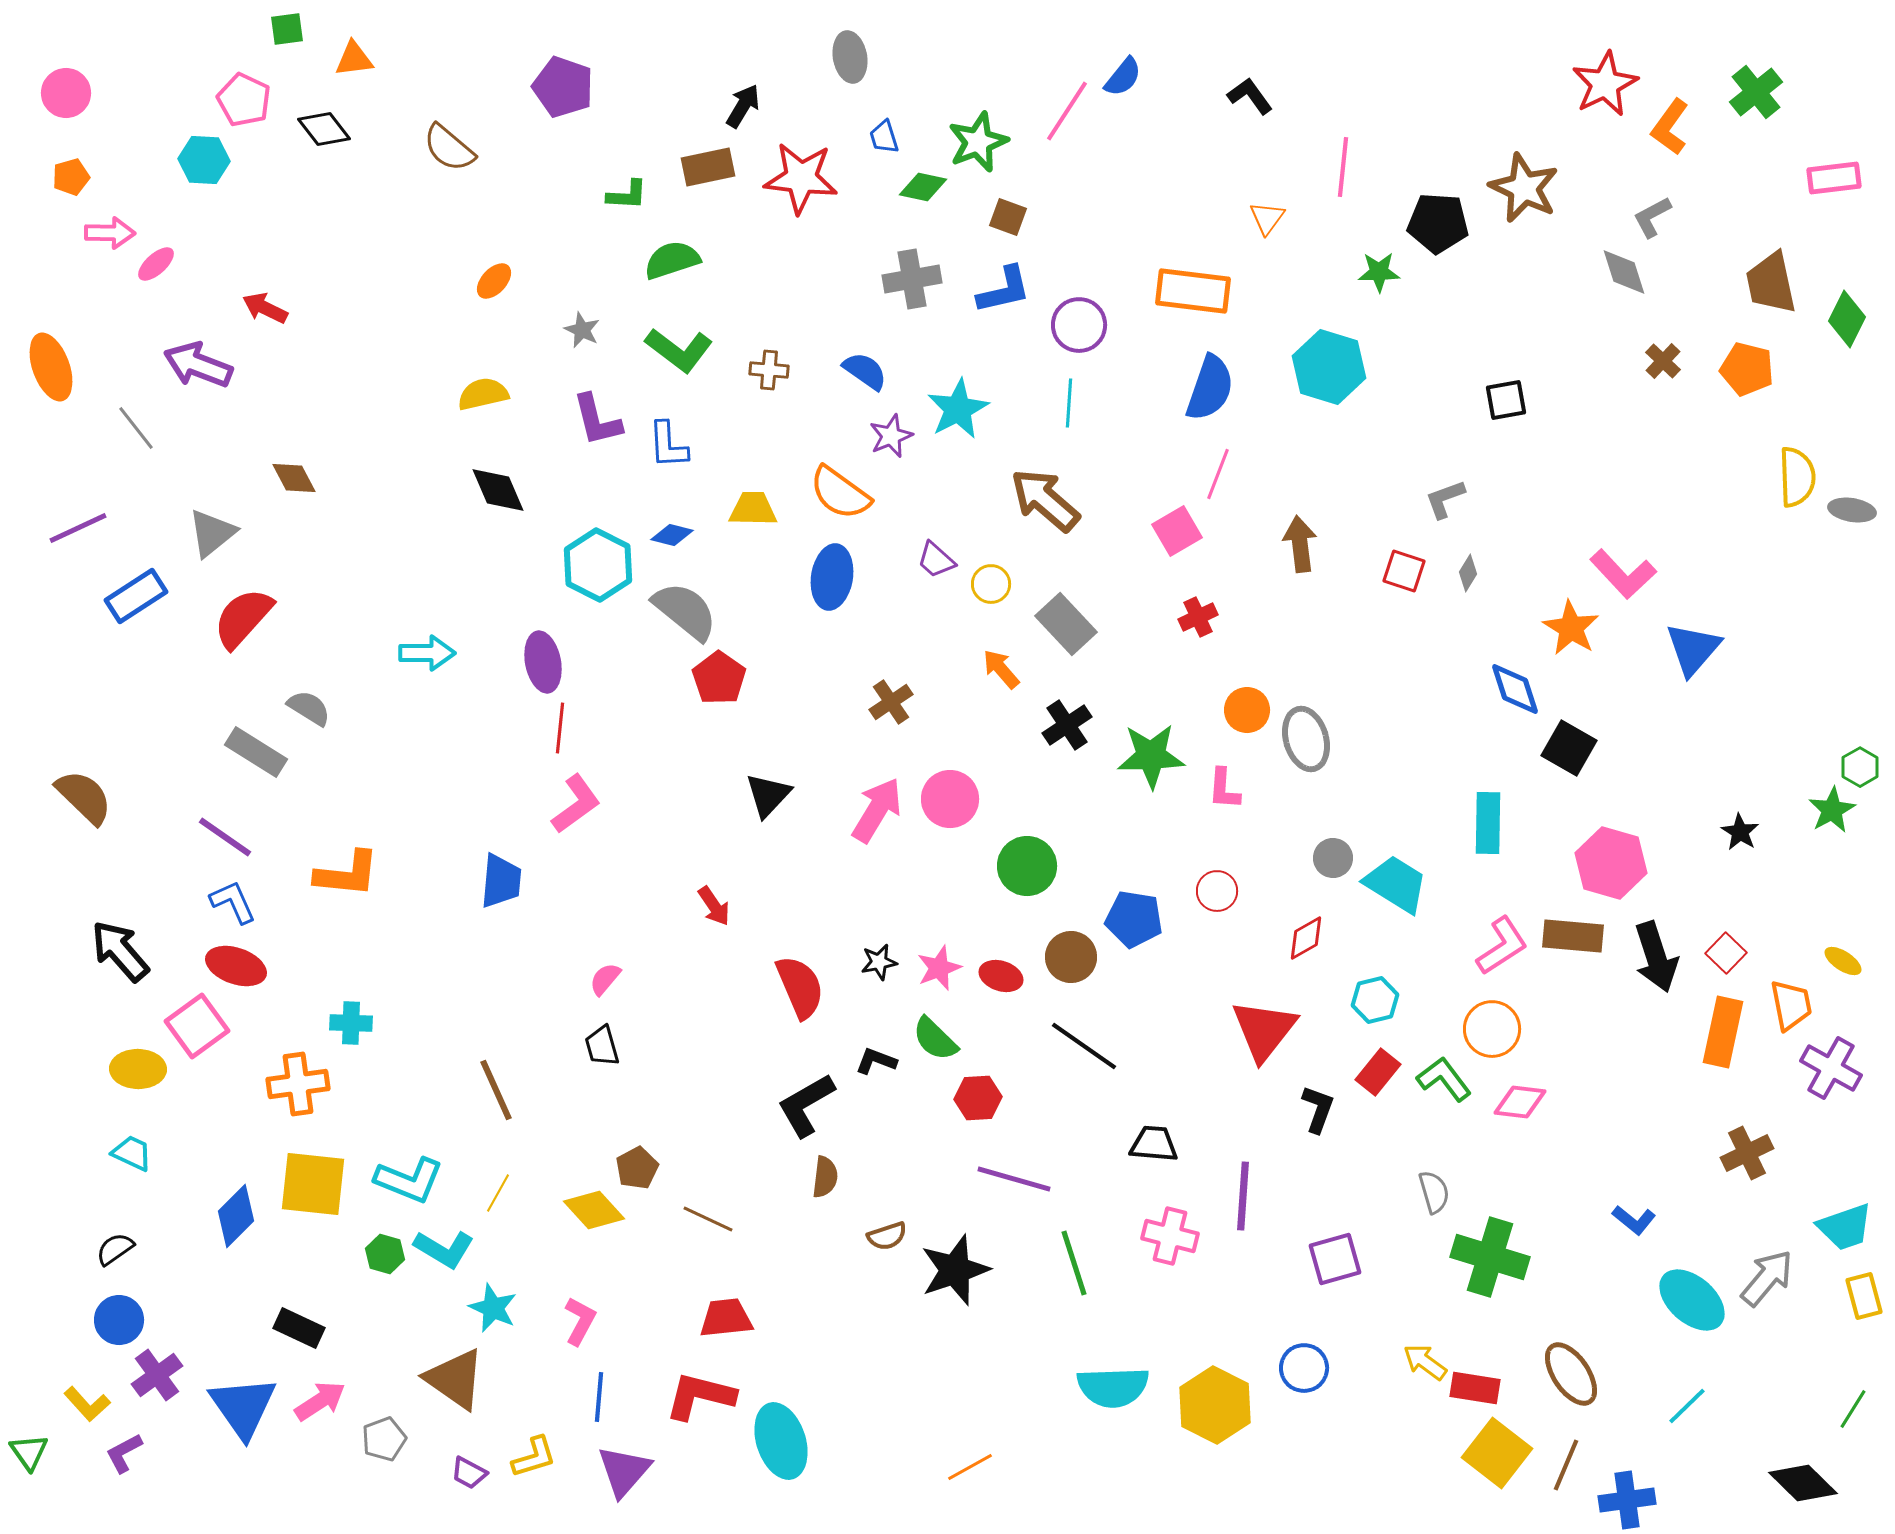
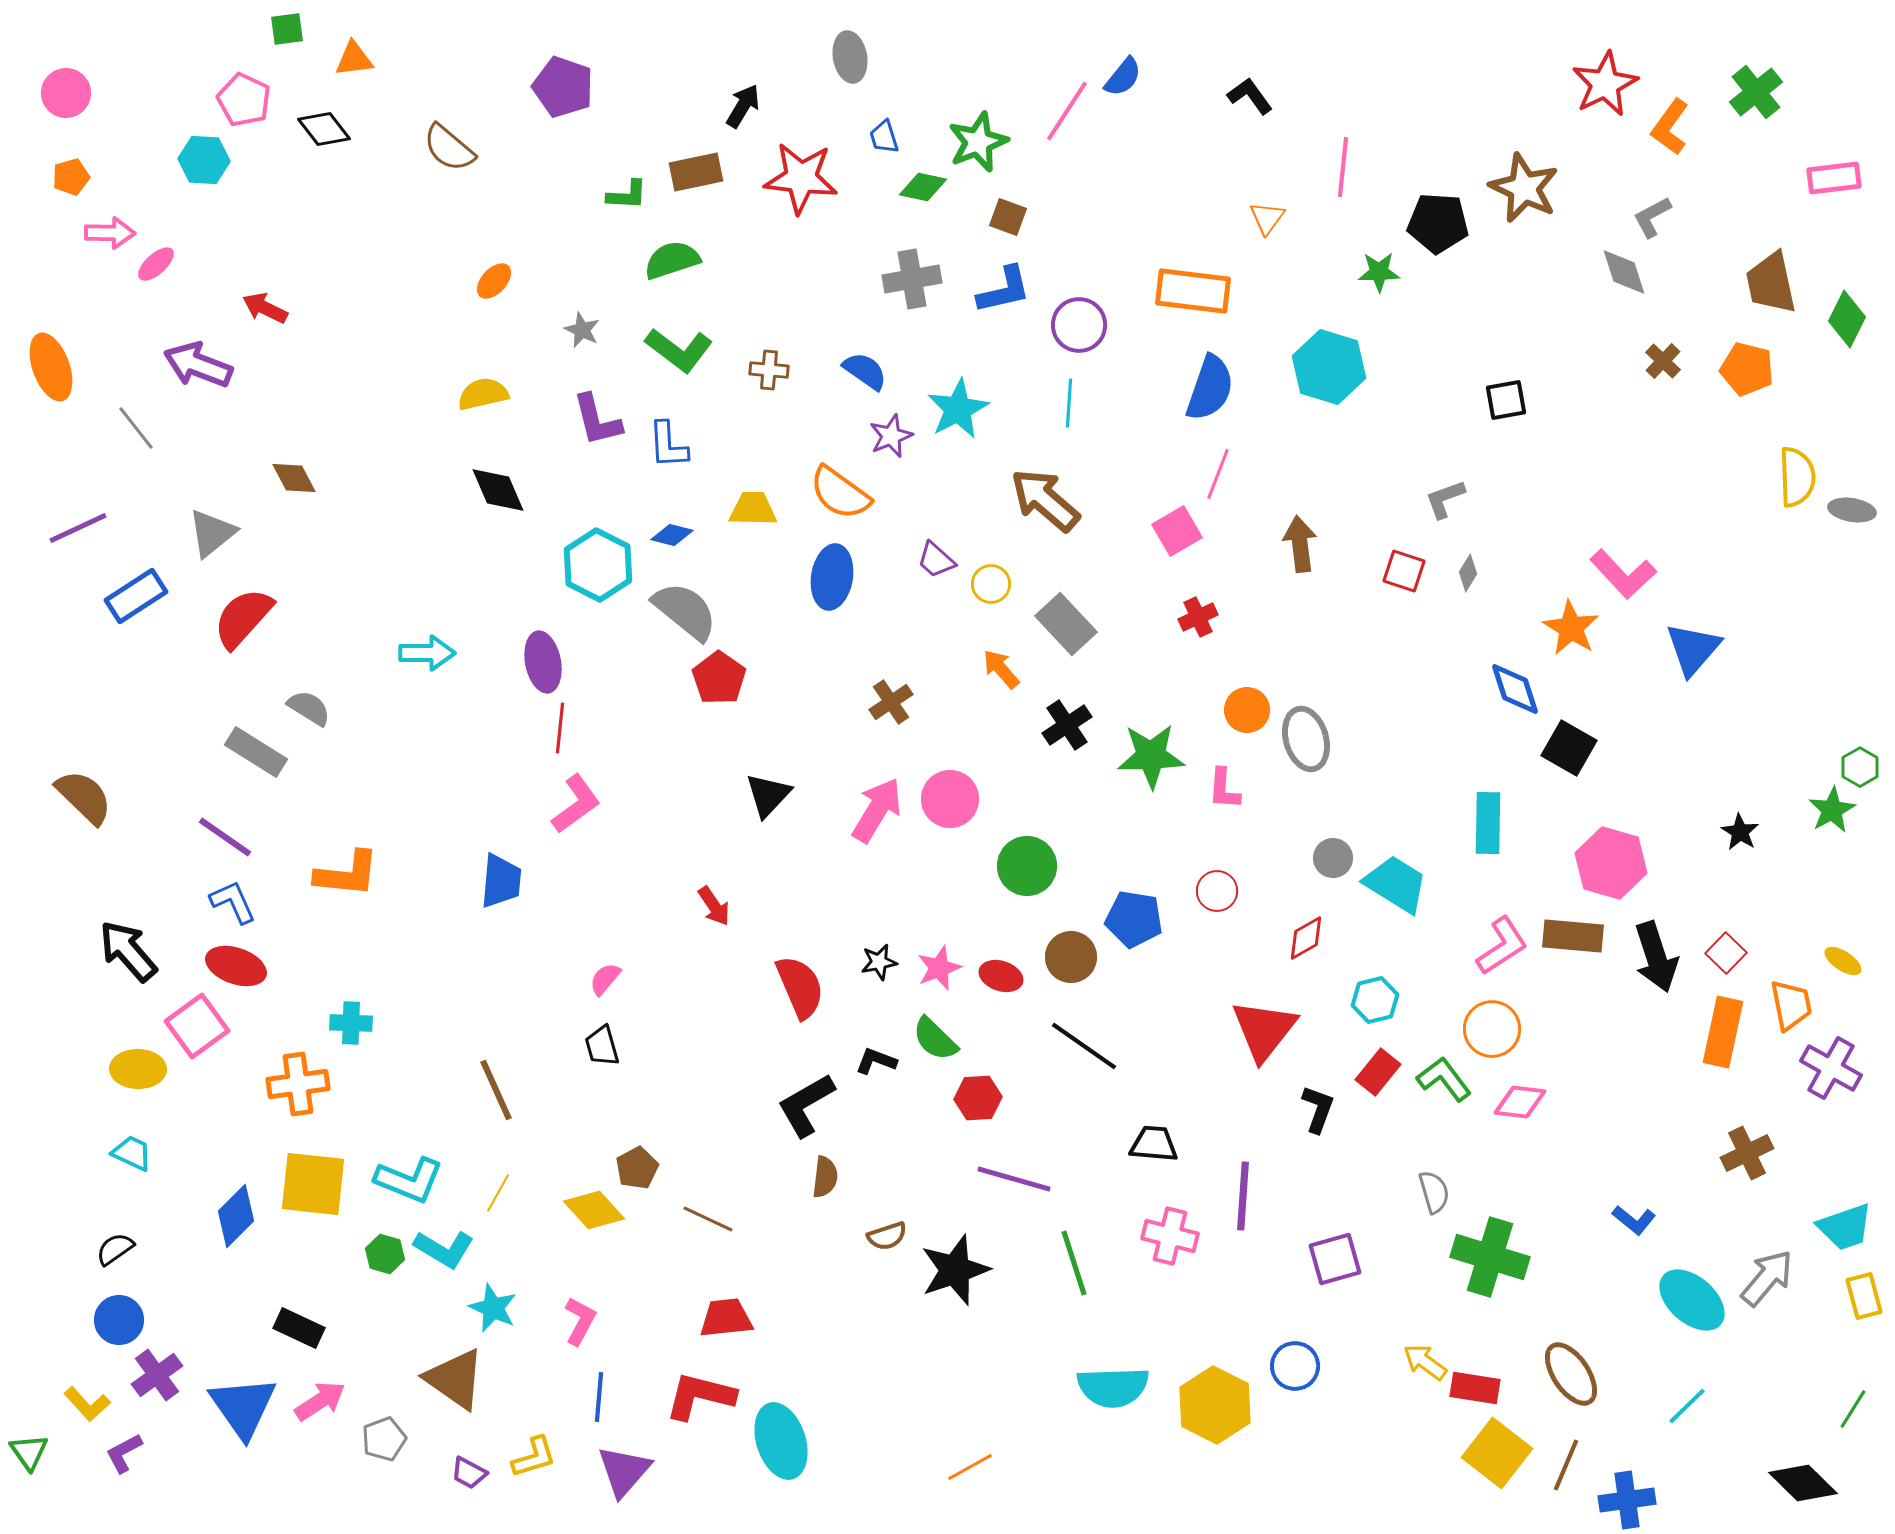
brown rectangle at (708, 167): moved 12 px left, 5 px down
black arrow at (120, 951): moved 8 px right
blue circle at (1304, 1368): moved 9 px left, 2 px up
